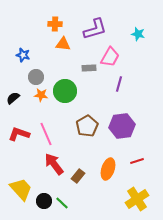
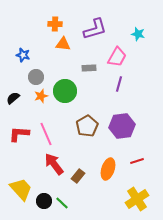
pink trapezoid: moved 7 px right
orange star: moved 1 px down; rotated 24 degrees counterclockwise
red L-shape: rotated 15 degrees counterclockwise
